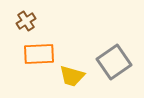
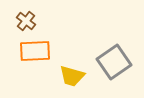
brown cross: rotated 18 degrees counterclockwise
orange rectangle: moved 4 px left, 3 px up
